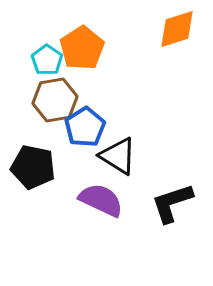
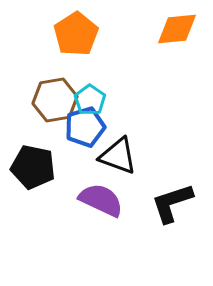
orange diamond: rotated 12 degrees clockwise
orange pentagon: moved 6 px left, 14 px up
cyan pentagon: moved 43 px right, 40 px down
blue pentagon: rotated 15 degrees clockwise
black triangle: rotated 12 degrees counterclockwise
